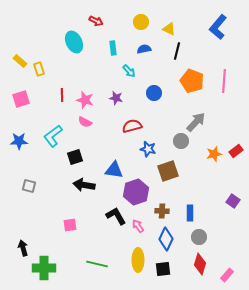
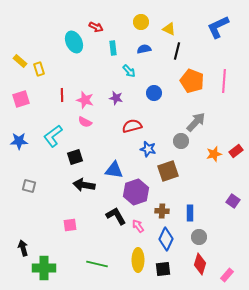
red arrow at (96, 21): moved 6 px down
blue L-shape at (218, 27): rotated 25 degrees clockwise
